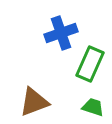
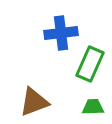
blue cross: rotated 12 degrees clockwise
green trapezoid: rotated 20 degrees counterclockwise
